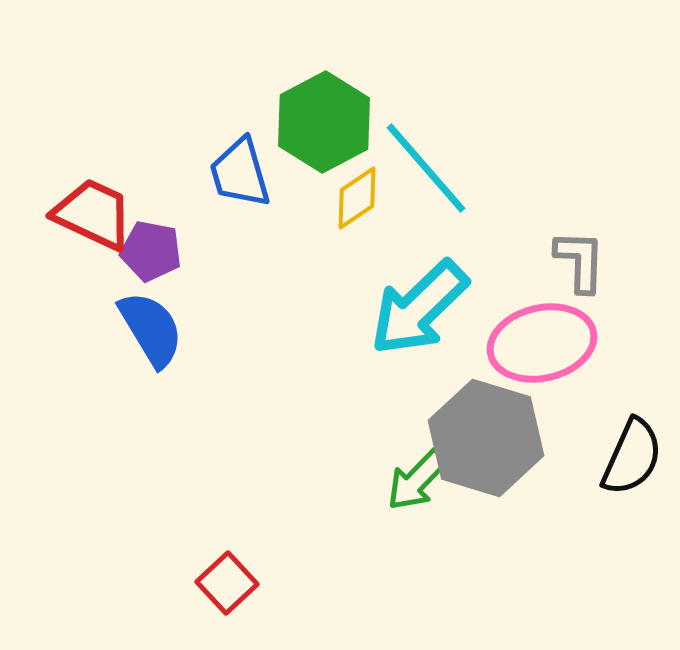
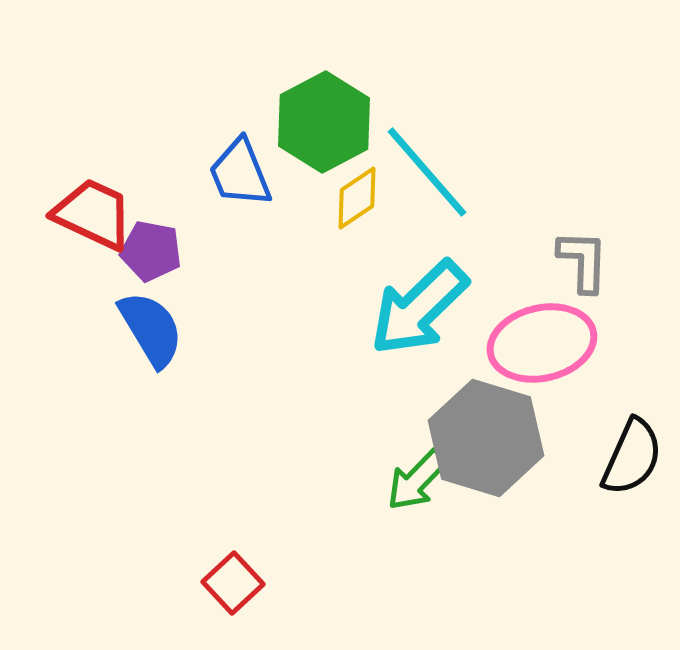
cyan line: moved 1 px right, 4 px down
blue trapezoid: rotated 6 degrees counterclockwise
gray L-shape: moved 3 px right
red square: moved 6 px right
